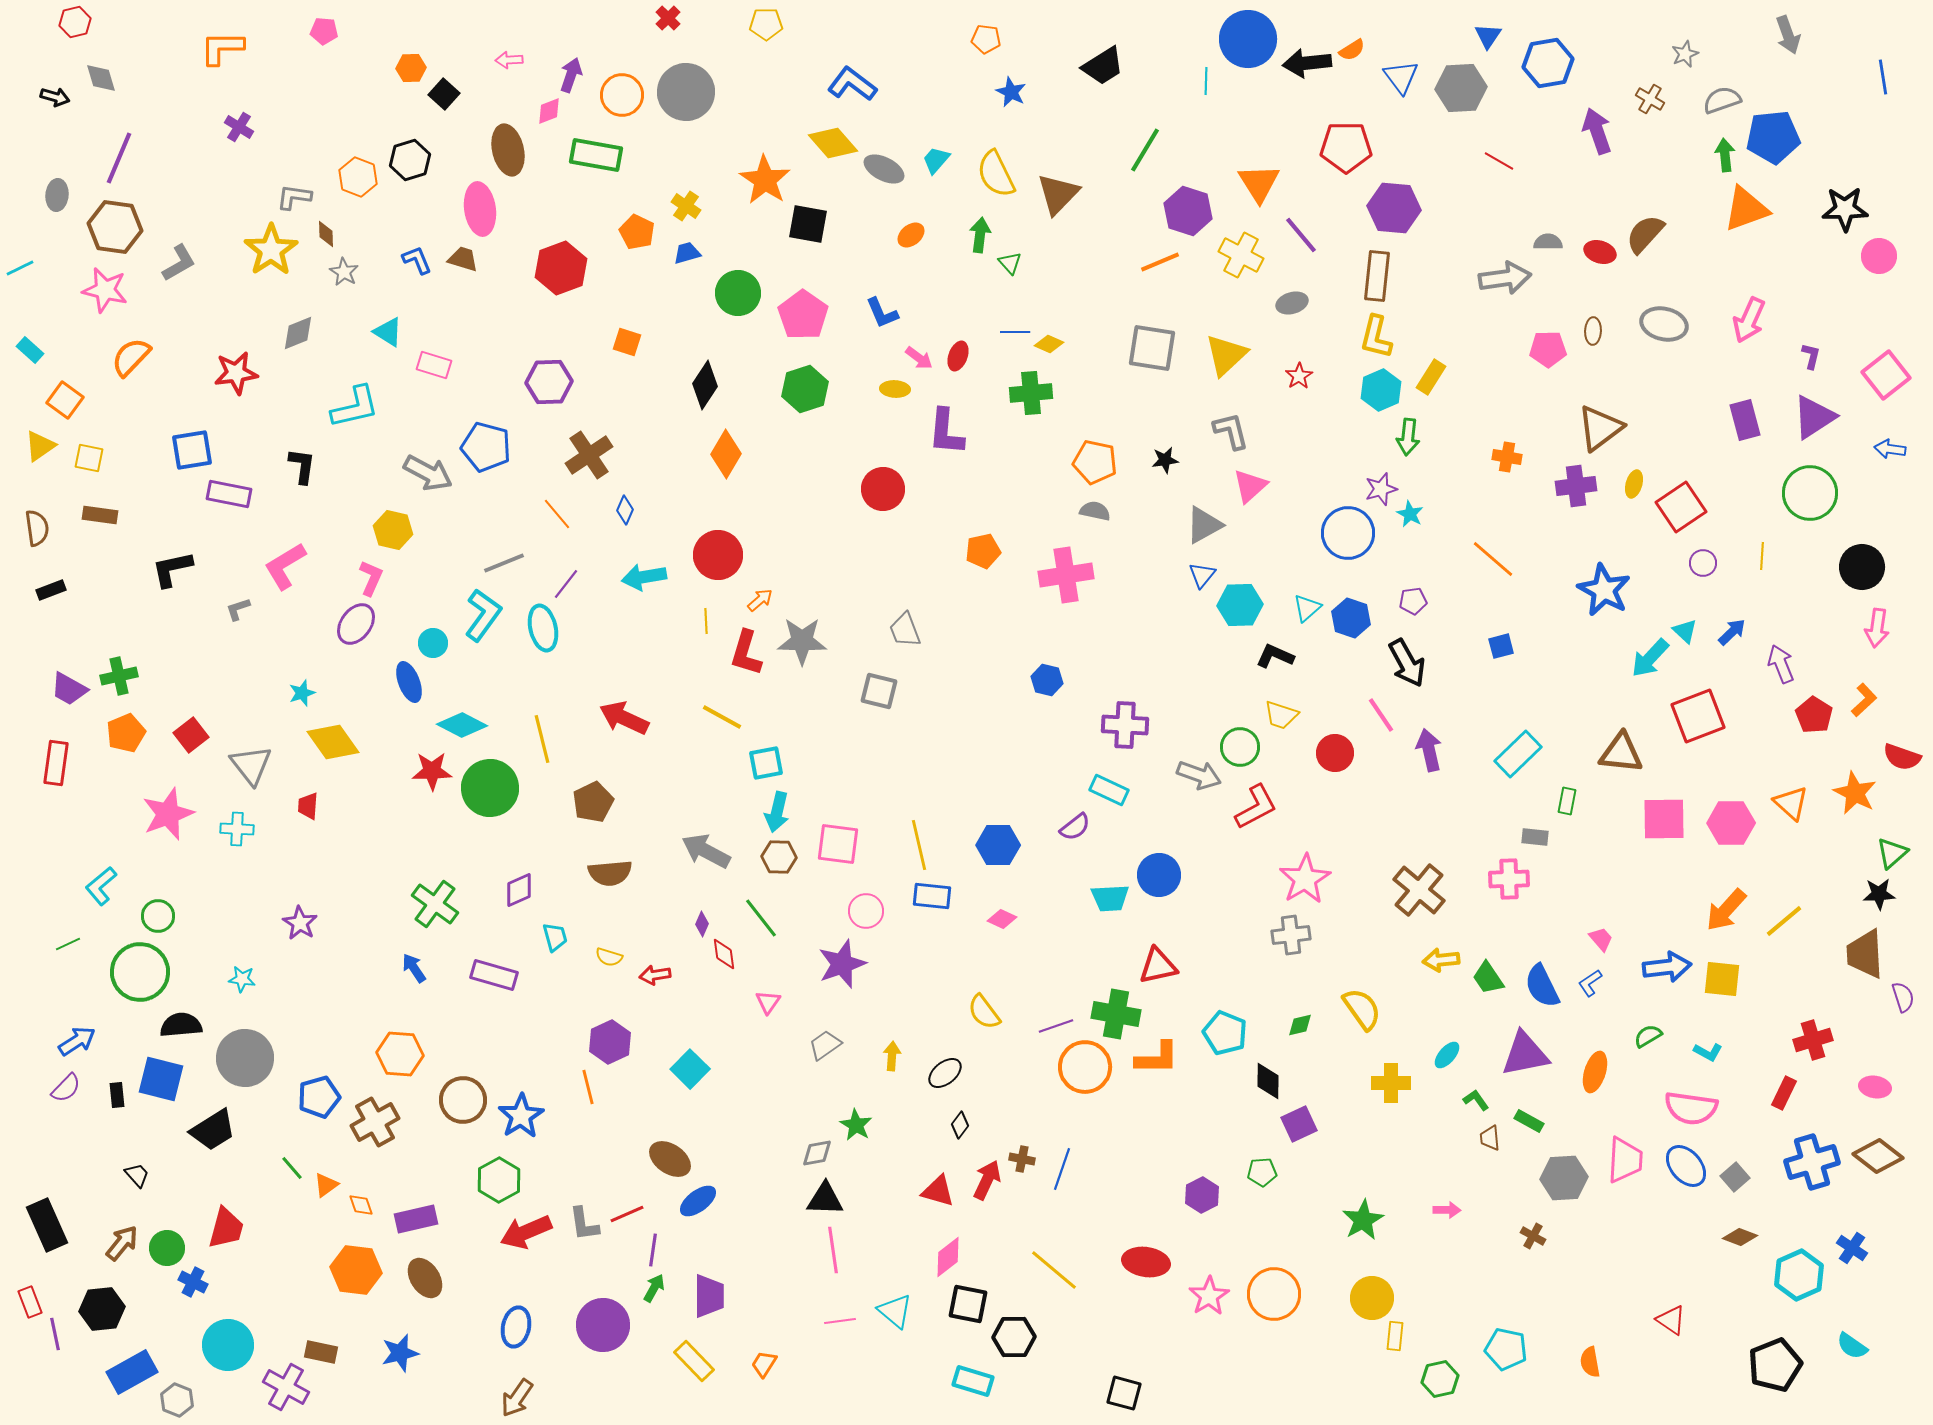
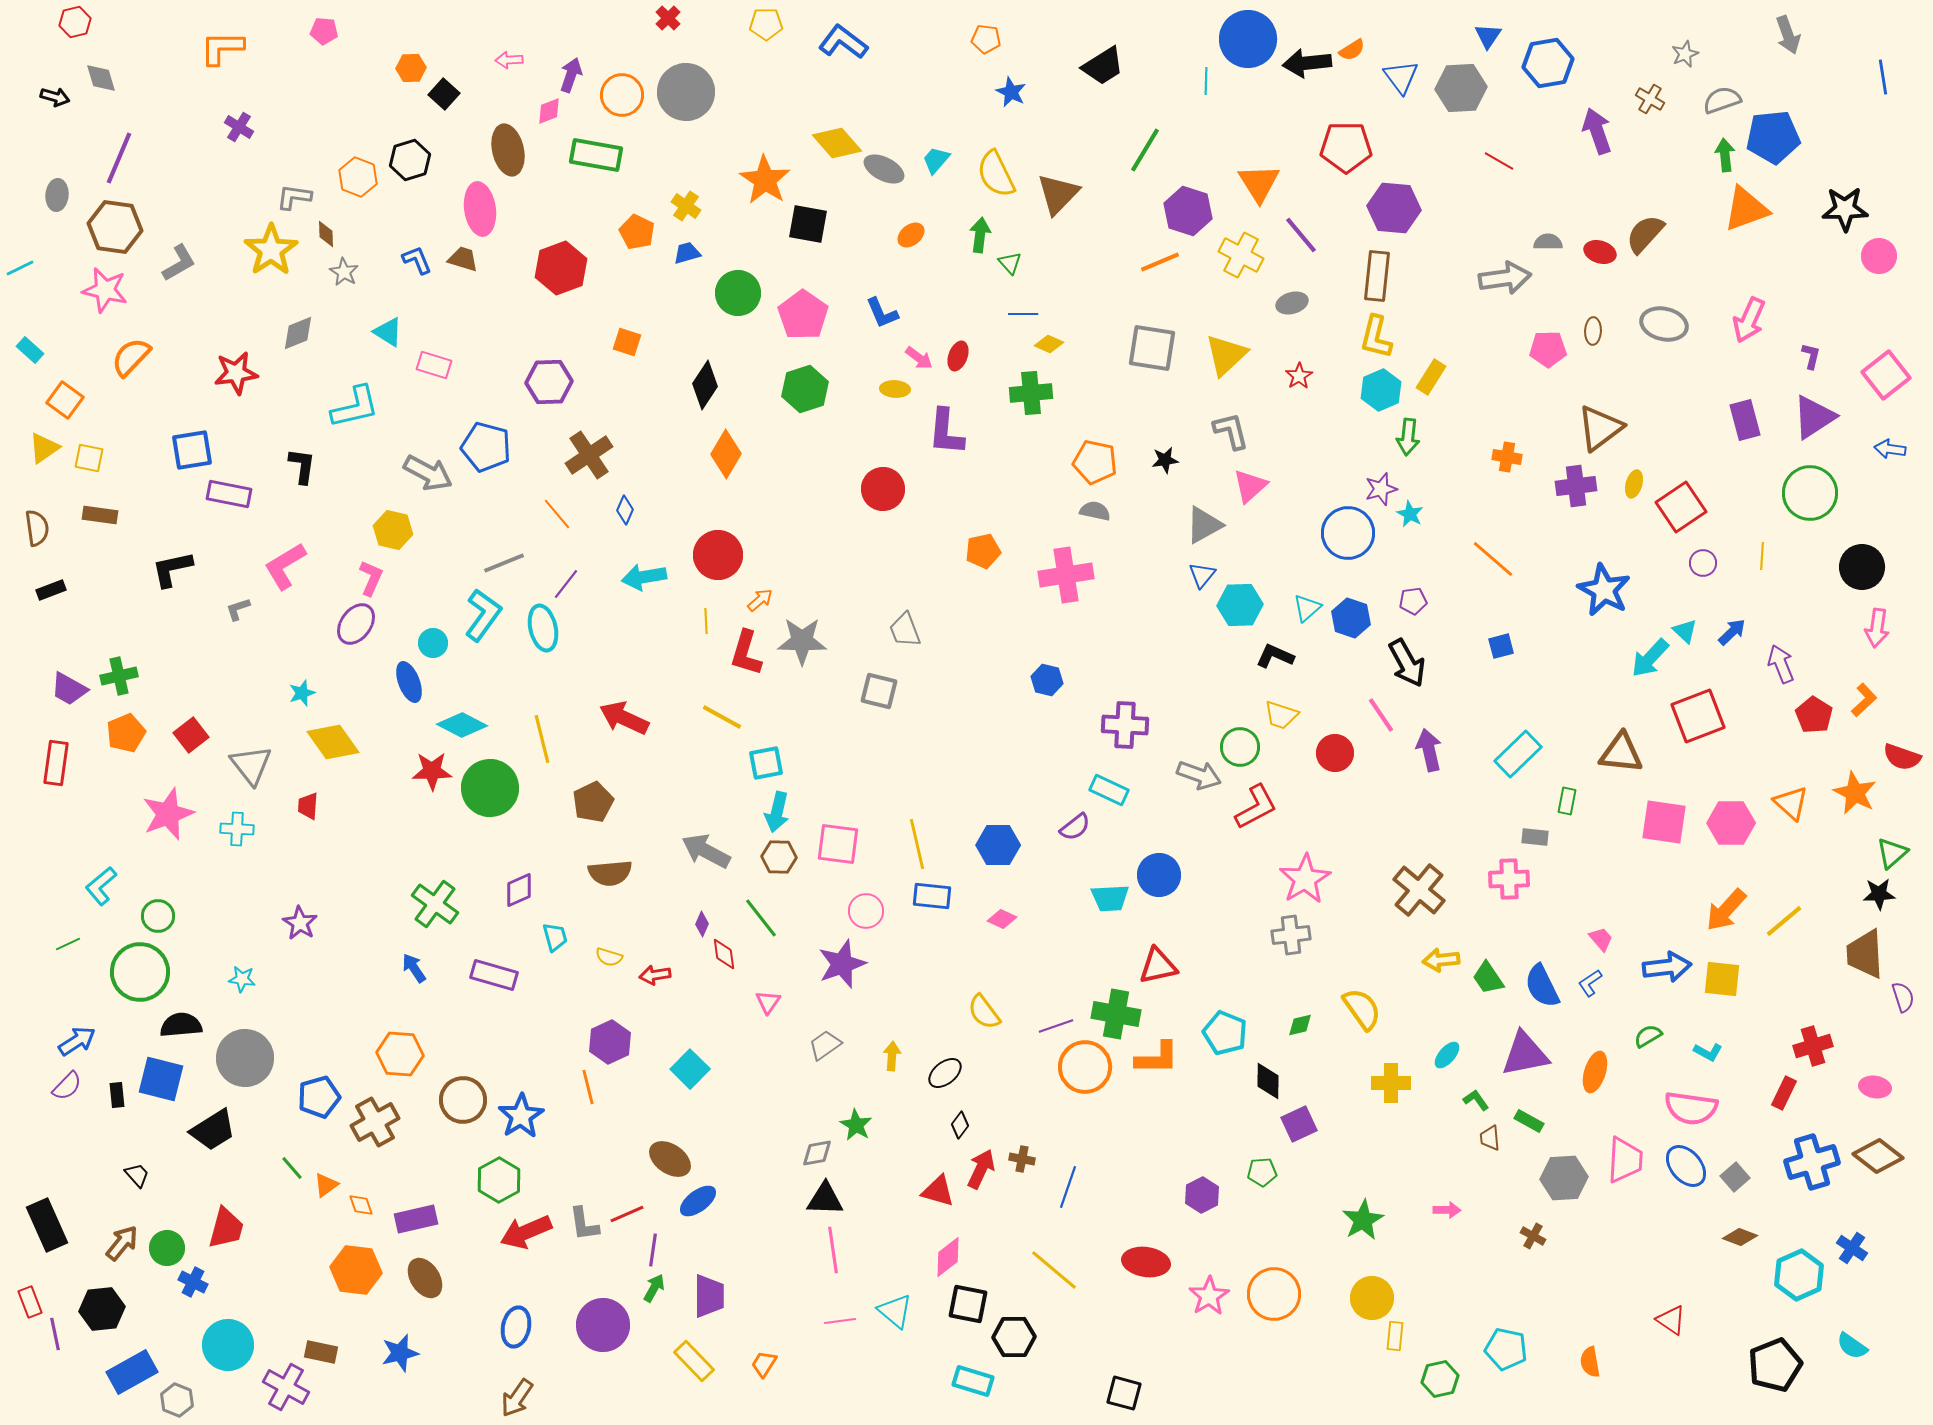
blue L-shape at (852, 84): moved 9 px left, 42 px up
yellow diamond at (833, 143): moved 4 px right
blue line at (1015, 332): moved 8 px right, 18 px up
yellow triangle at (40, 446): moved 4 px right, 2 px down
pink square at (1664, 819): moved 3 px down; rotated 9 degrees clockwise
yellow line at (919, 845): moved 2 px left, 1 px up
red cross at (1813, 1040): moved 6 px down
purple semicircle at (66, 1088): moved 1 px right, 2 px up
blue line at (1062, 1169): moved 6 px right, 18 px down
red arrow at (987, 1180): moved 6 px left, 11 px up
